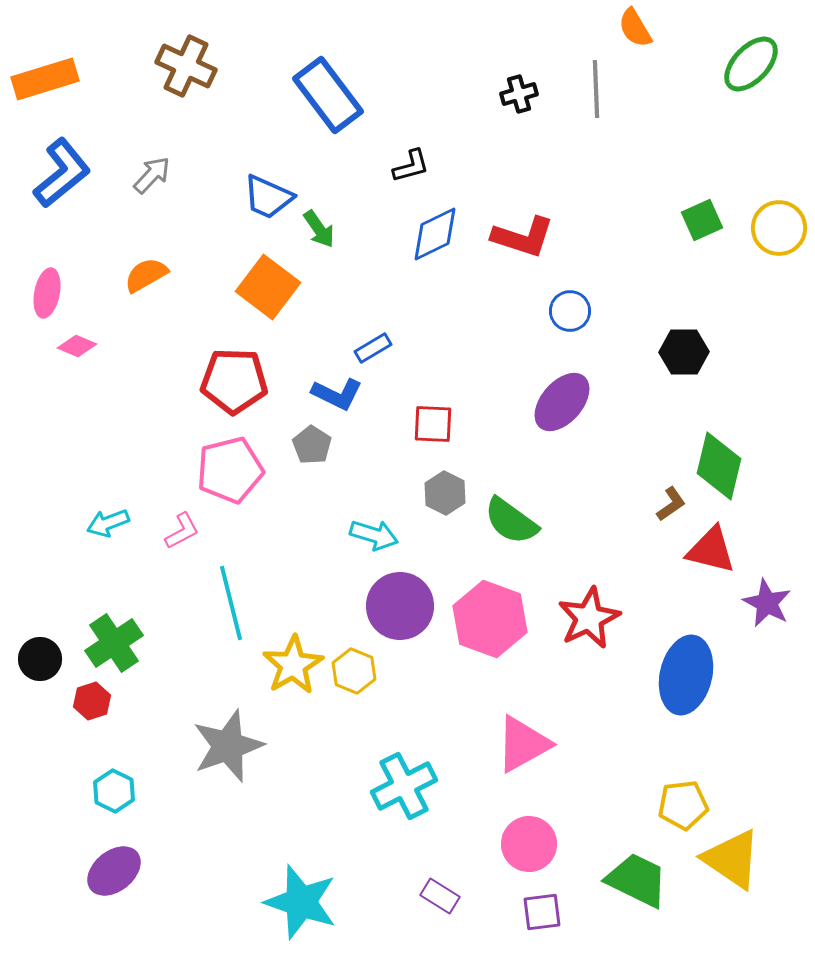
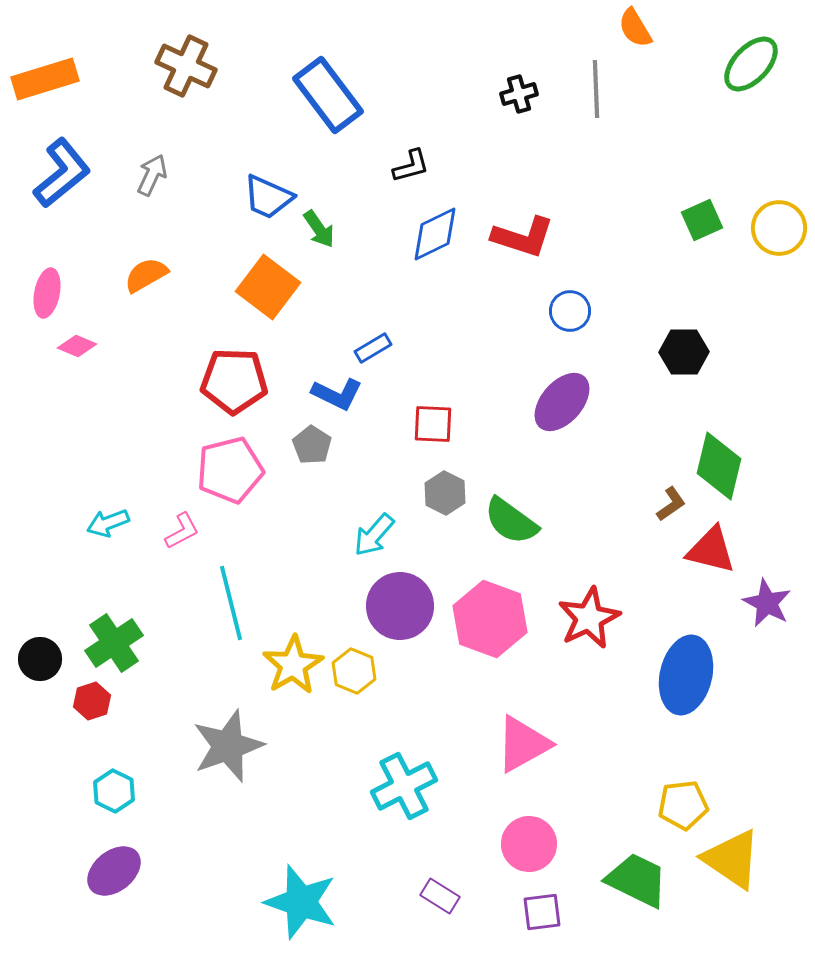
gray arrow at (152, 175): rotated 18 degrees counterclockwise
cyan arrow at (374, 535): rotated 114 degrees clockwise
